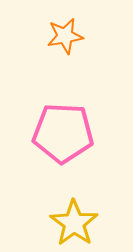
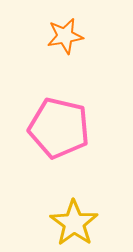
pink pentagon: moved 4 px left, 5 px up; rotated 10 degrees clockwise
